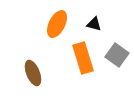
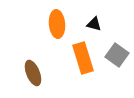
orange ellipse: rotated 32 degrees counterclockwise
